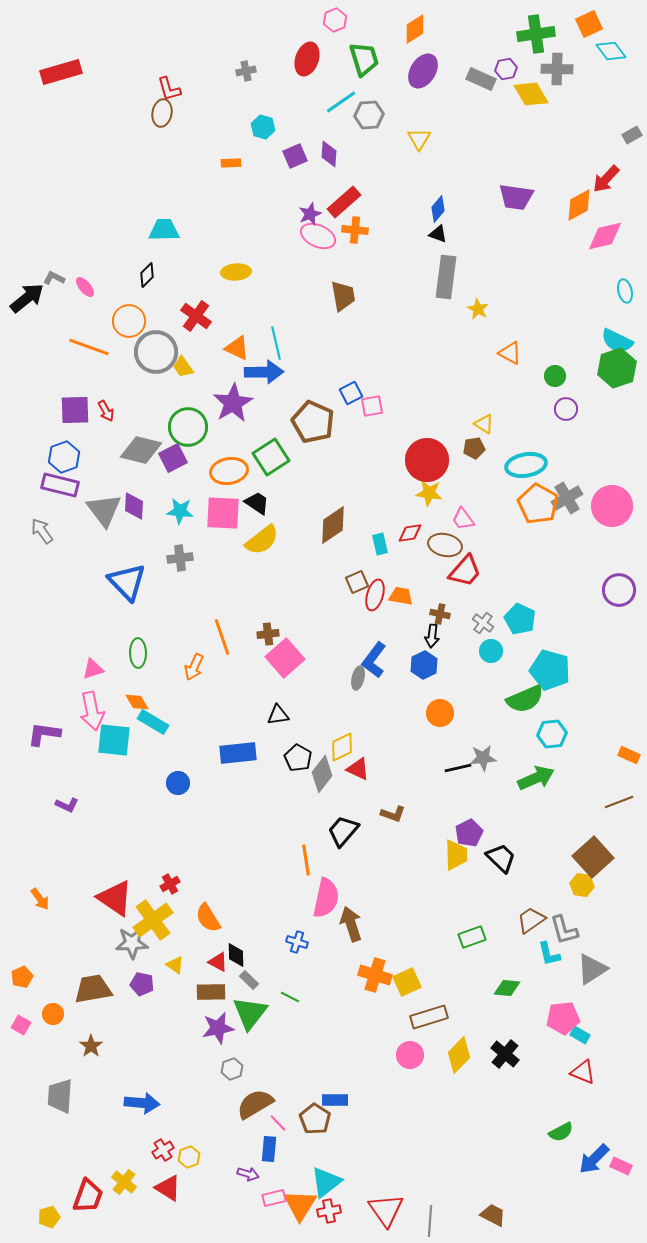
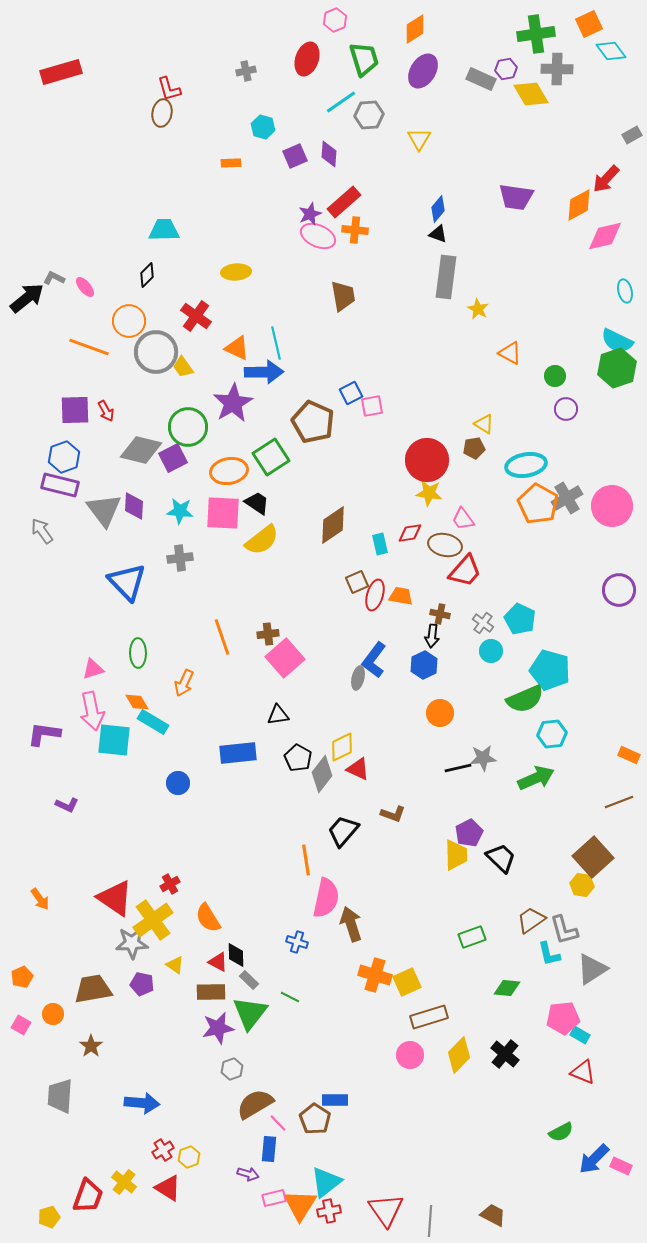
orange arrow at (194, 667): moved 10 px left, 16 px down
